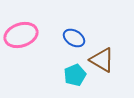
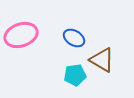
cyan pentagon: rotated 15 degrees clockwise
